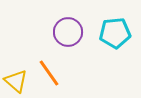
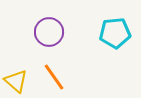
purple circle: moved 19 px left
orange line: moved 5 px right, 4 px down
